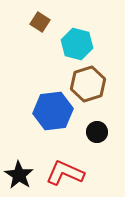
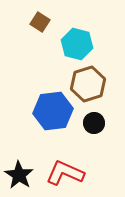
black circle: moved 3 px left, 9 px up
